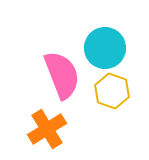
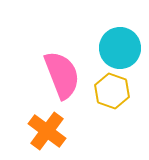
cyan circle: moved 15 px right
orange cross: moved 2 px down; rotated 21 degrees counterclockwise
